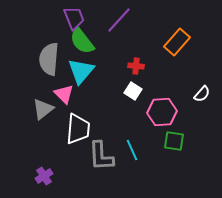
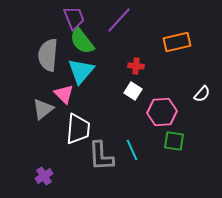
orange rectangle: rotated 36 degrees clockwise
gray semicircle: moved 1 px left, 4 px up
